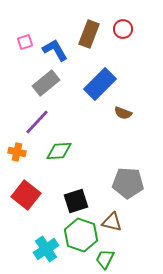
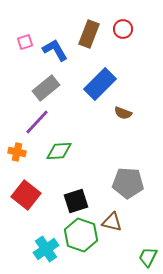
gray rectangle: moved 5 px down
green trapezoid: moved 43 px right, 2 px up
